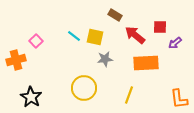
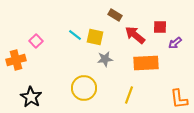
cyan line: moved 1 px right, 1 px up
